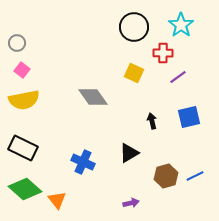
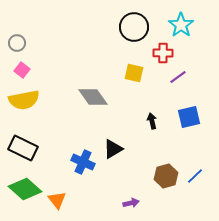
yellow square: rotated 12 degrees counterclockwise
black triangle: moved 16 px left, 4 px up
blue line: rotated 18 degrees counterclockwise
